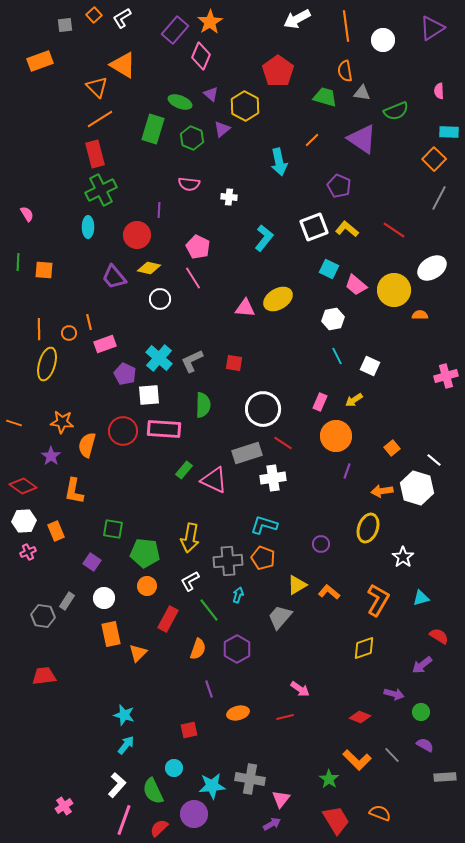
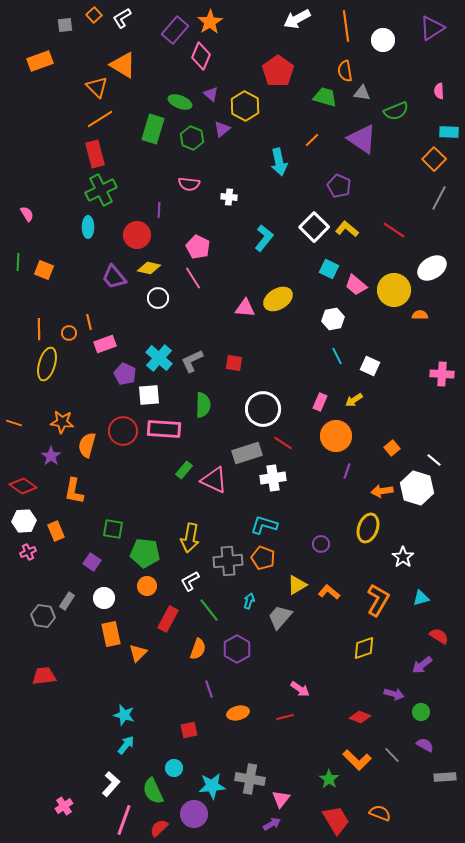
white square at (314, 227): rotated 24 degrees counterclockwise
orange square at (44, 270): rotated 18 degrees clockwise
white circle at (160, 299): moved 2 px left, 1 px up
pink cross at (446, 376): moved 4 px left, 2 px up; rotated 20 degrees clockwise
cyan arrow at (238, 595): moved 11 px right, 6 px down
white L-shape at (117, 785): moved 6 px left, 1 px up
